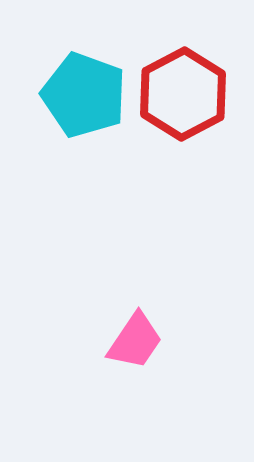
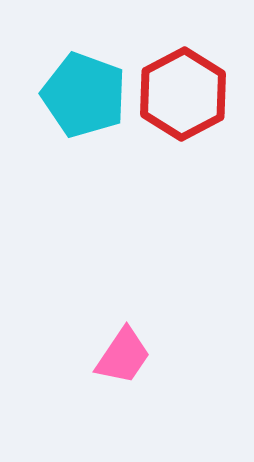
pink trapezoid: moved 12 px left, 15 px down
